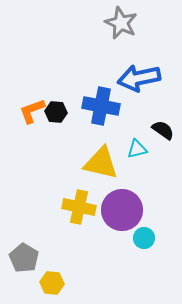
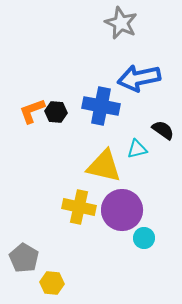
yellow triangle: moved 3 px right, 3 px down
